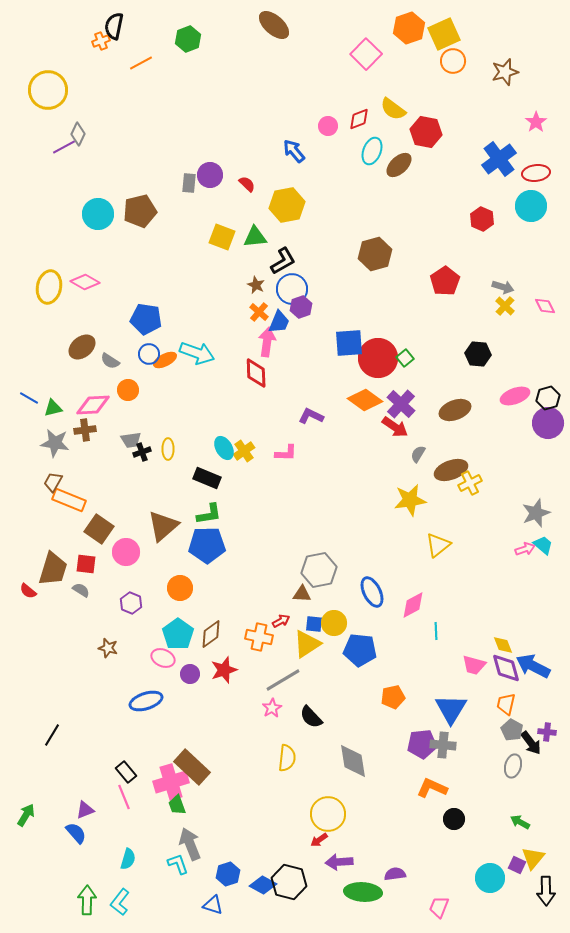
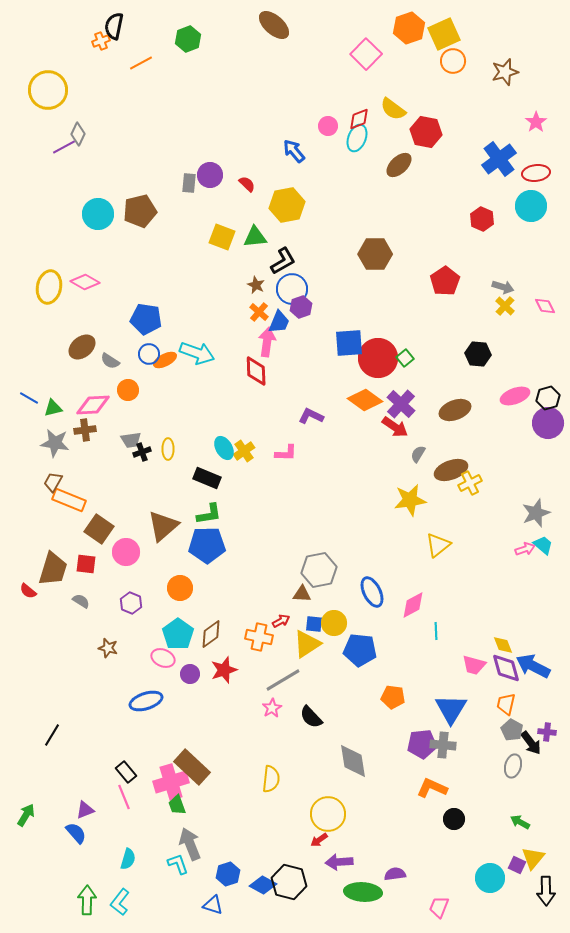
cyan ellipse at (372, 151): moved 15 px left, 13 px up
brown hexagon at (375, 254): rotated 16 degrees clockwise
red diamond at (256, 373): moved 2 px up
gray semicircle at (81, 590): moved 11 px down
orange pentagon at (393, 697): rotated 20 degrees clockwise
yellow semicircle at (287, 758): moved 16 px left, 21 px down
